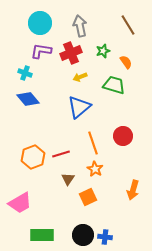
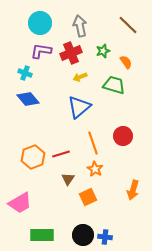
brown line: rotated 15 degrees counterclockwise
